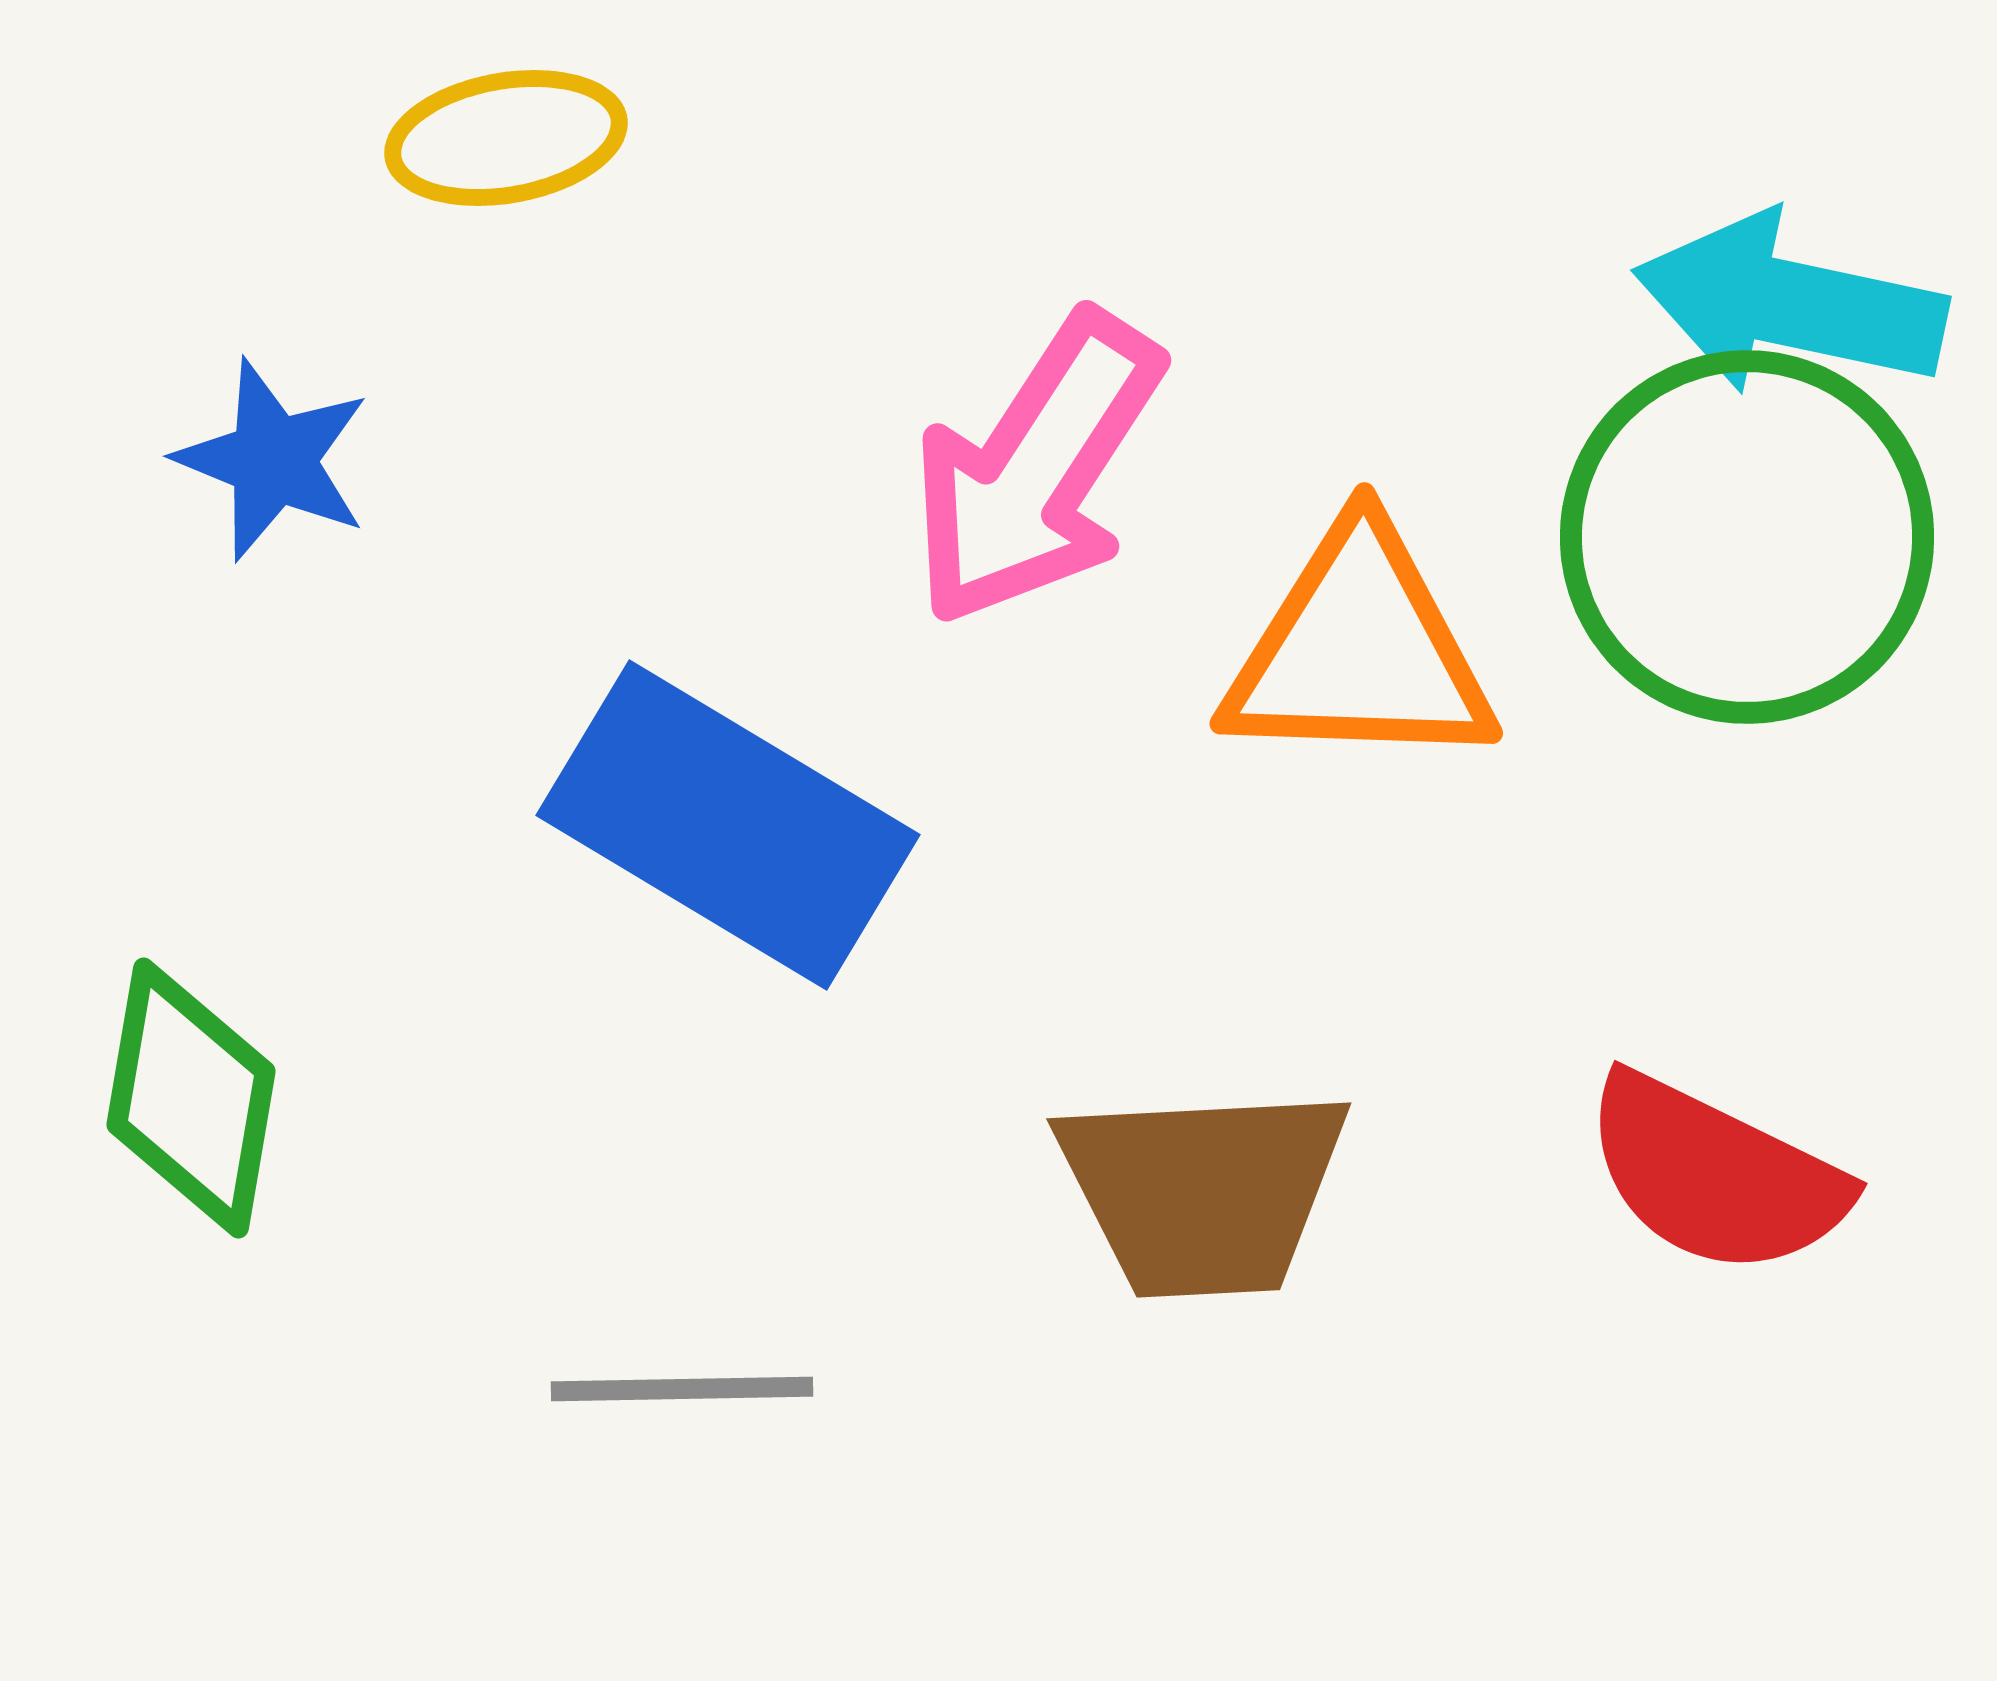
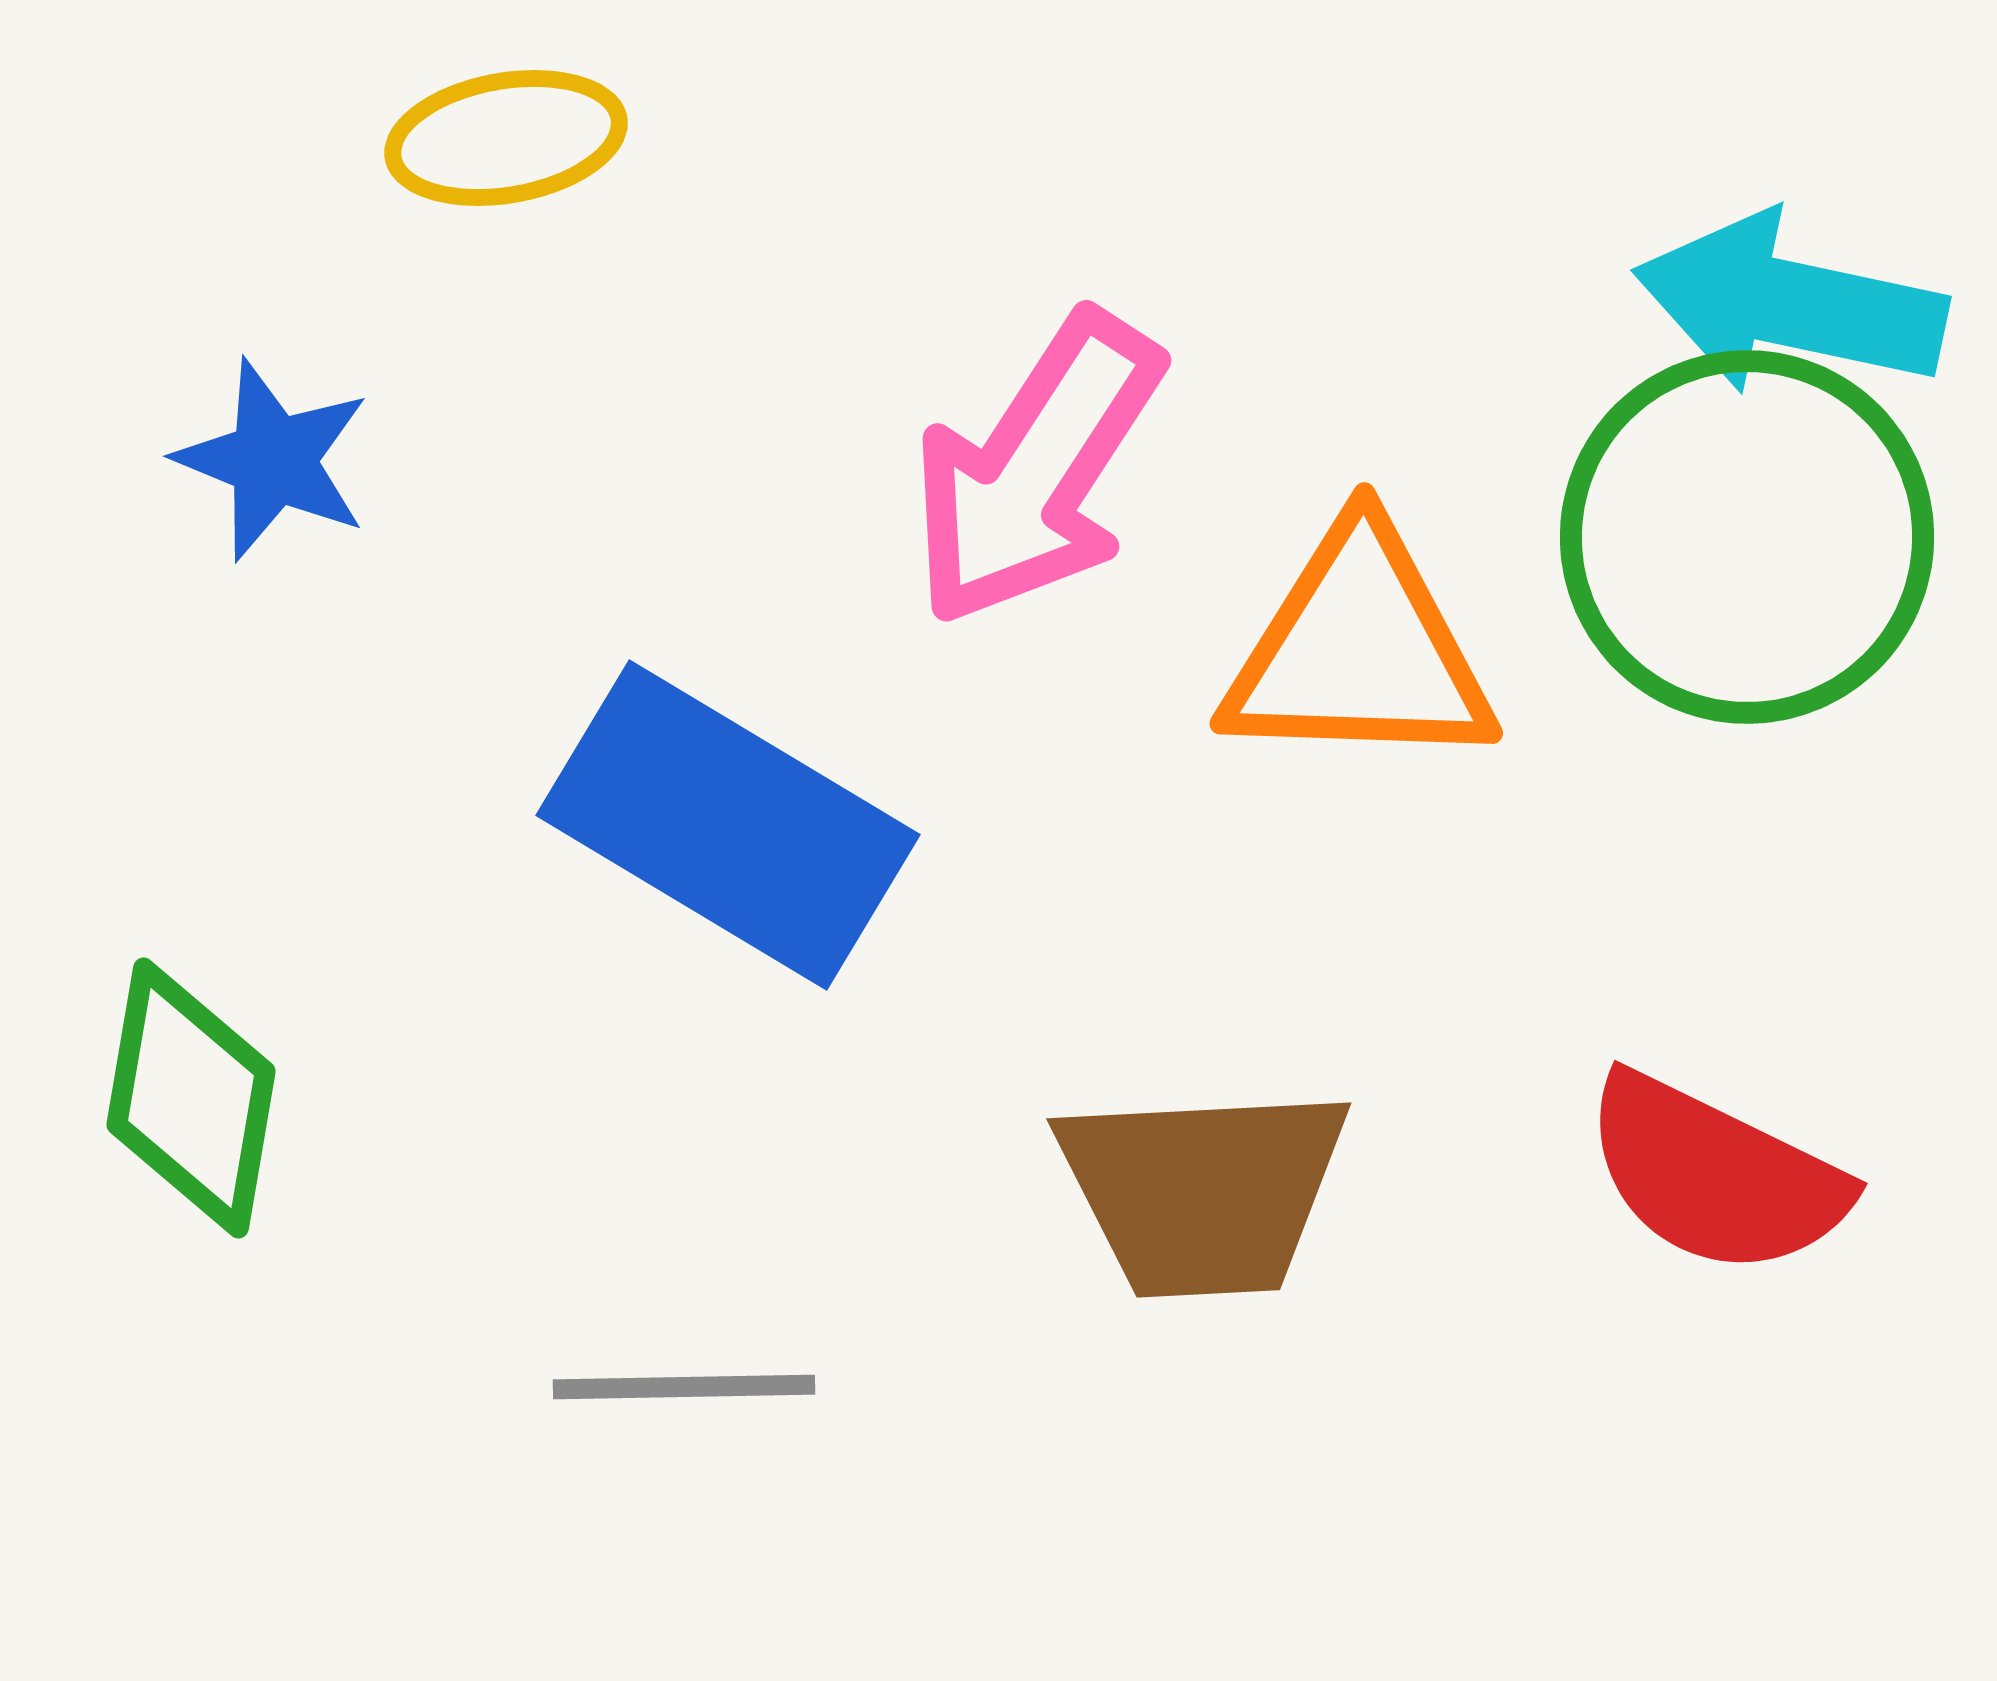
gray line: moved 2 px right, 2 px up
